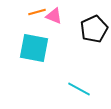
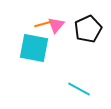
orange line: moved 6 px right, 12 px down
pink triangle: moved 2 px right, 9 px down; rotated 48 degrees clockwise
black pentagon: moved 6 px left
